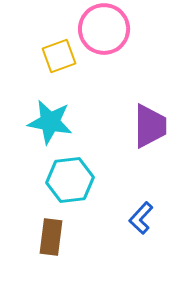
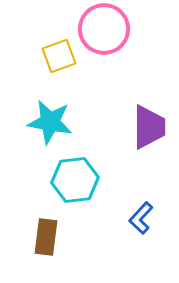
purple trapezoid: moved 1 px left, 1 px down
cyan hexagon: moved 5 px right
brown rectangle: moved 5 px left
